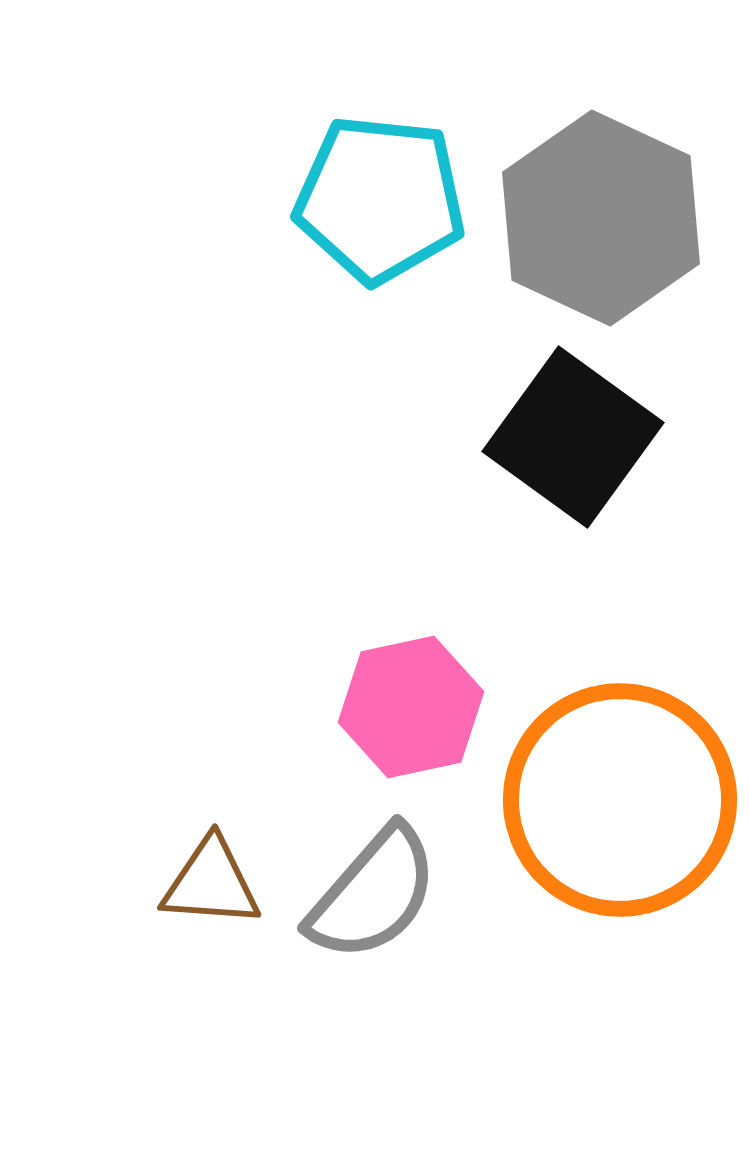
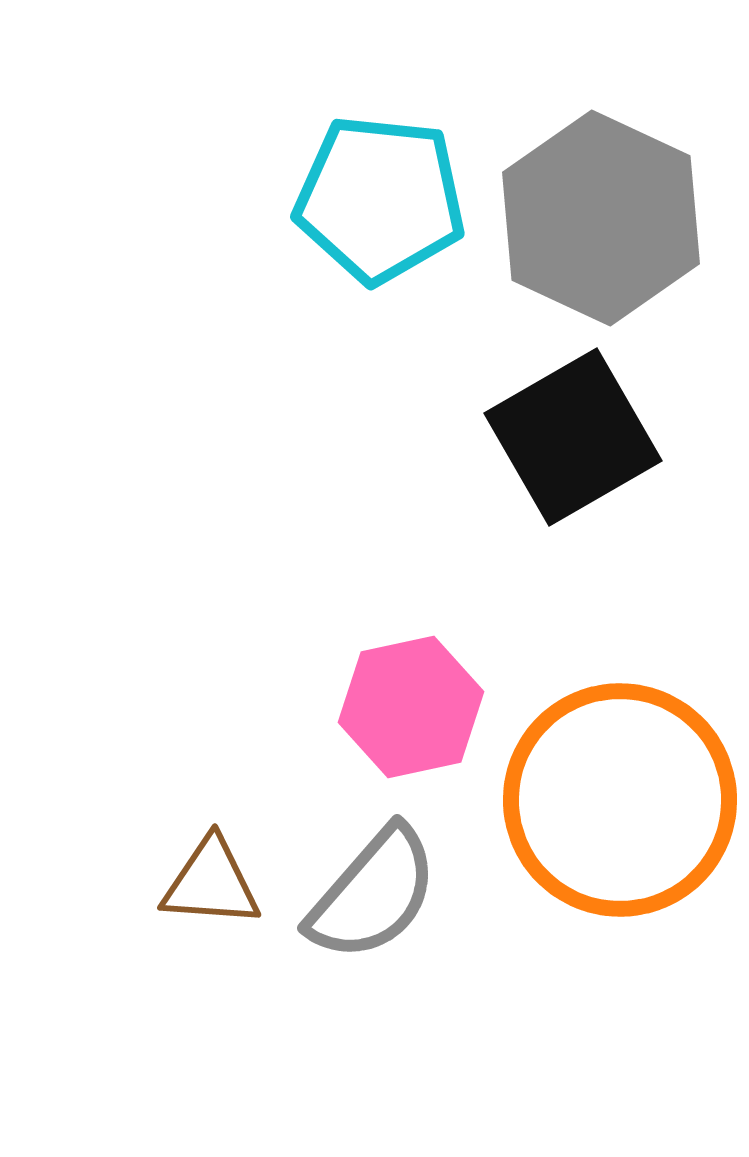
black square: rotated 24 degrees clockwise
